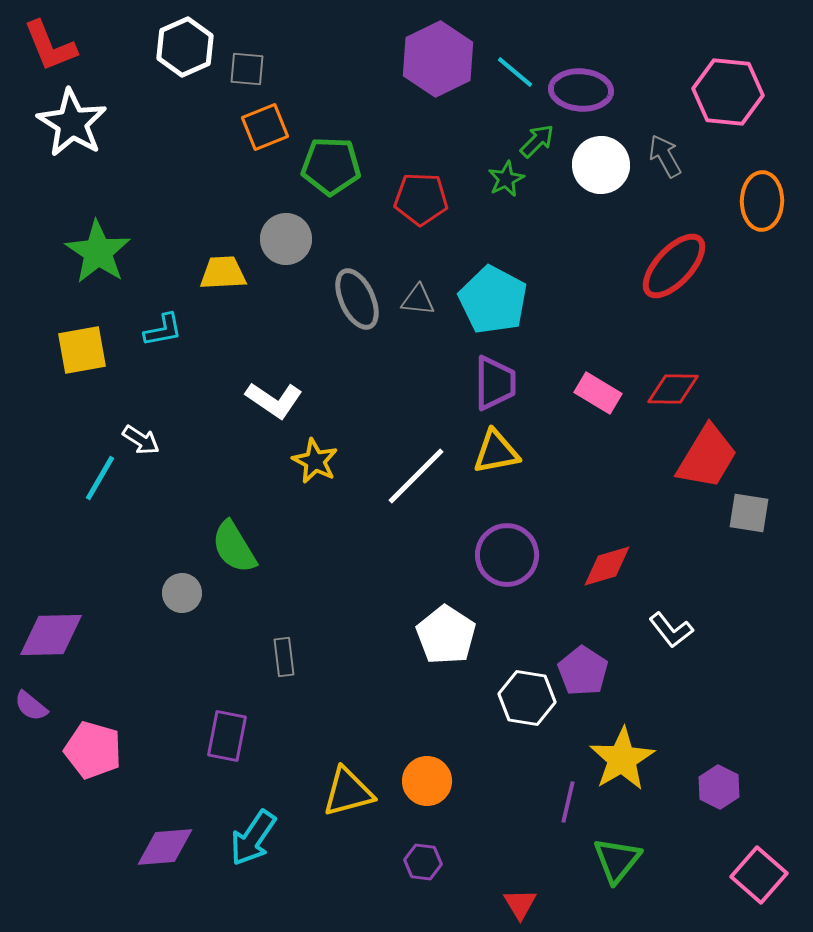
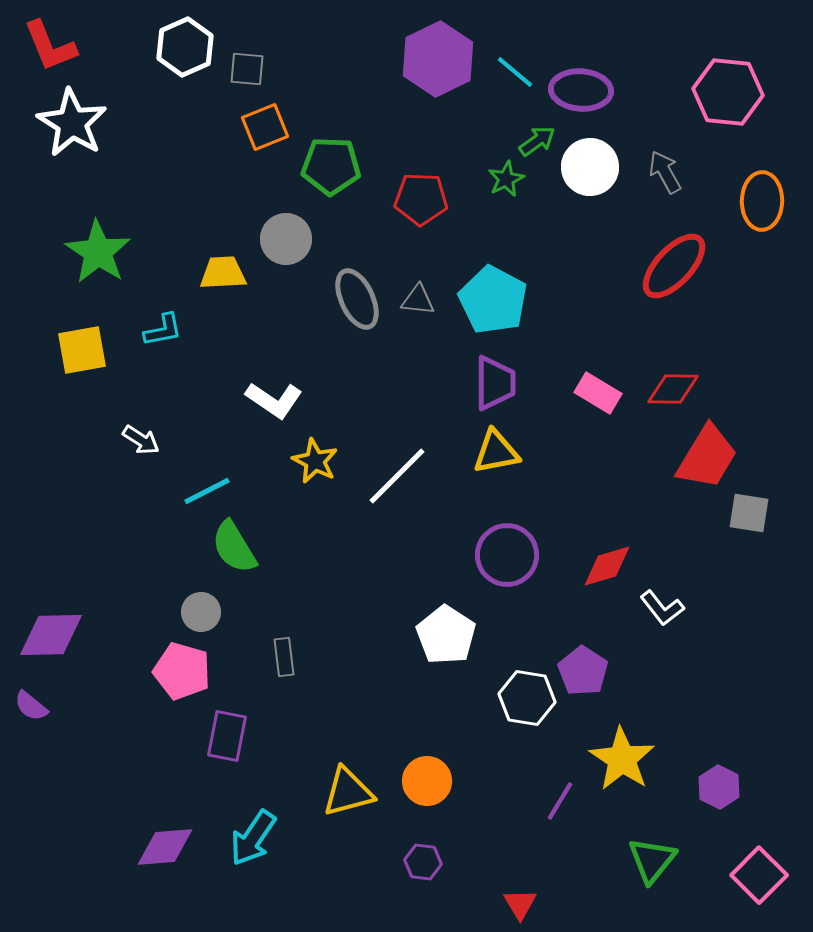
green arrow at (537, 141): rotated 9 degrees clockwise
gray arrow at (665, 156): moved 16 px down
white circle at (601, 165): moved 11 px left, 2 px down
white line at (416, 476): moved 19 px left
cyan line at (100, 478): moved 107 px right, 13 px down; rotated 33 degrees clockwise
gray circle at (182, 593): moved 19 px right, 19 px down
white L-shape at (671, 630): moved 9 px left, 22 px up
pink pentagon at (93, 750): moved 89 px right, 79 px up
yellow star at (622, 759): rotated 8 degrees counterclockwise
purple line at (568, 802): moved 8 px left, 1 px up; rotated 18 degrees clockwise
green triangle at (617, 860): moved 35 px right
pink square at (759, 875): rotated 4 degrees clockwise
